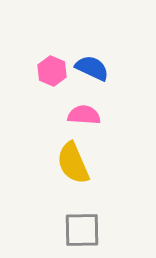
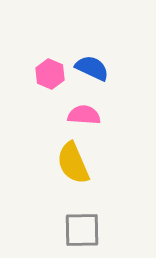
pink hexagon: moved 2 px left, 3 px down
